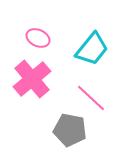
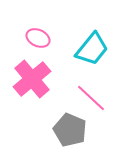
gray pentagon: rotated 12 degrees clockwise
